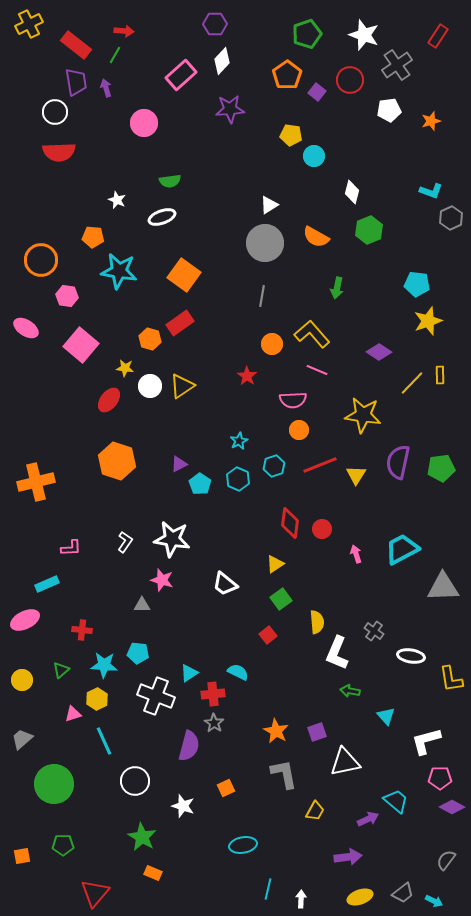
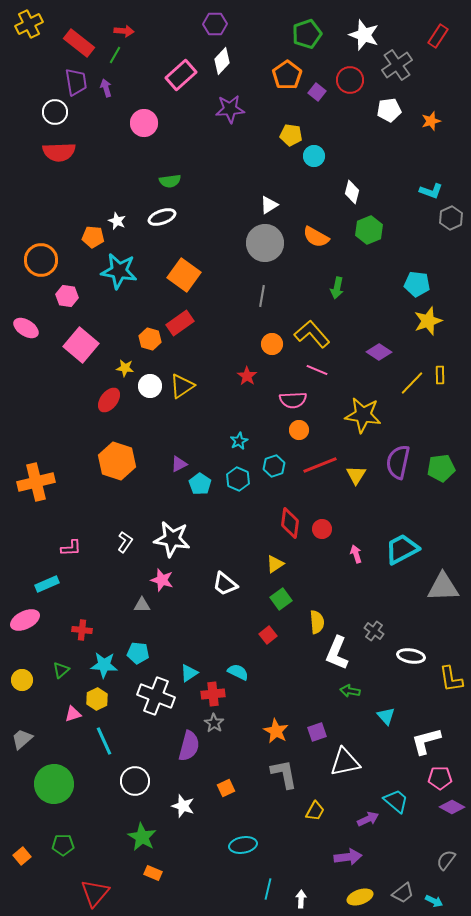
red rectangle at (76, 45): moved 3 px right, 2 px up
white star at (117, 200): moved 21 px down
orange square at (22, 856): rotated 30 degrees counterclockwise
